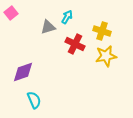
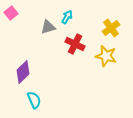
yellow cross: moved 9 px right, 3 px up; rotated 36 degrees clockwise
yellow star: rotated 25 degrees clockwise
purple diamond: rotated 25 degrees counterclockwise
